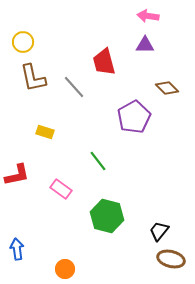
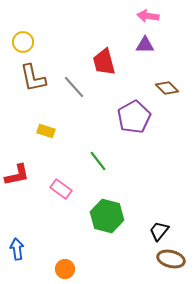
yellow rectangle: moved 1 px right, 1 px up
